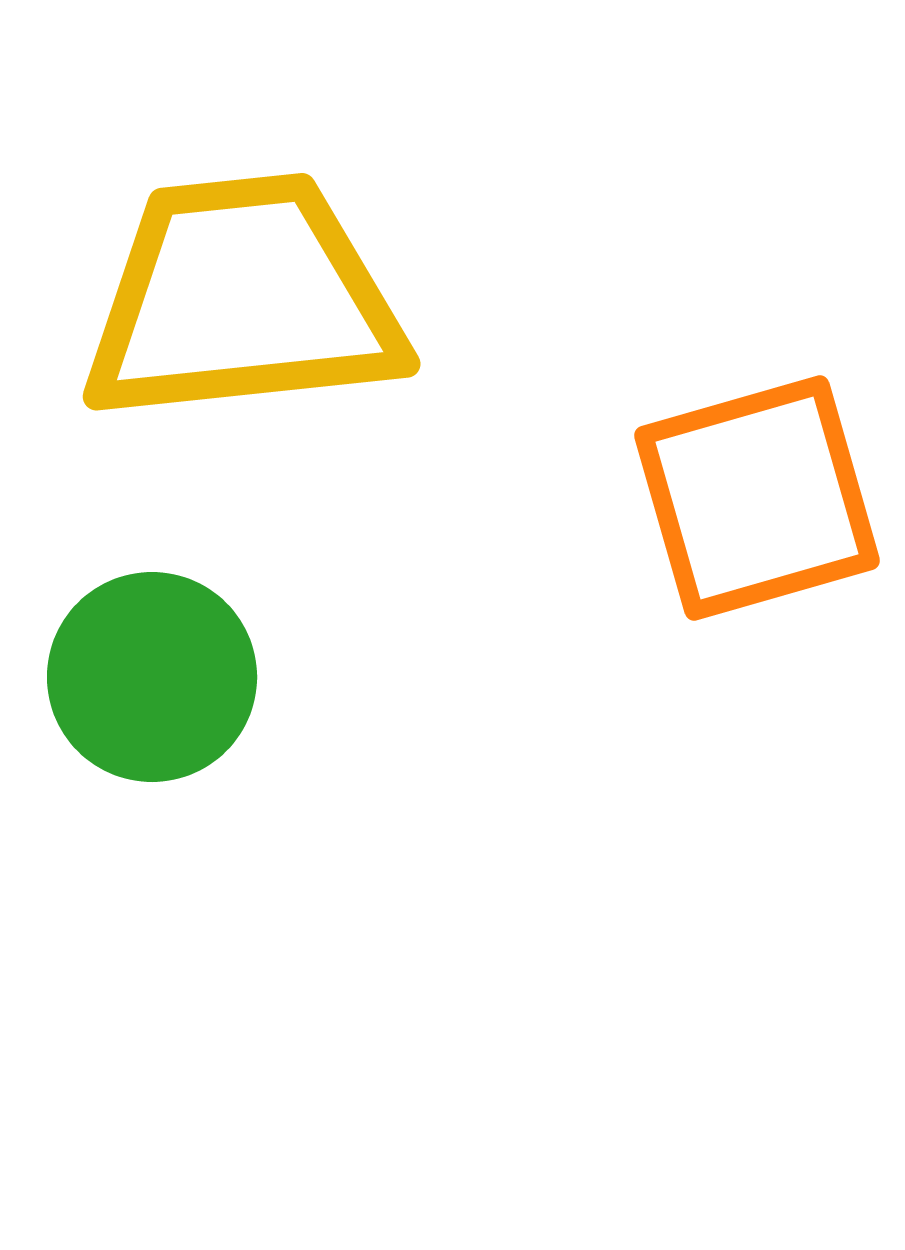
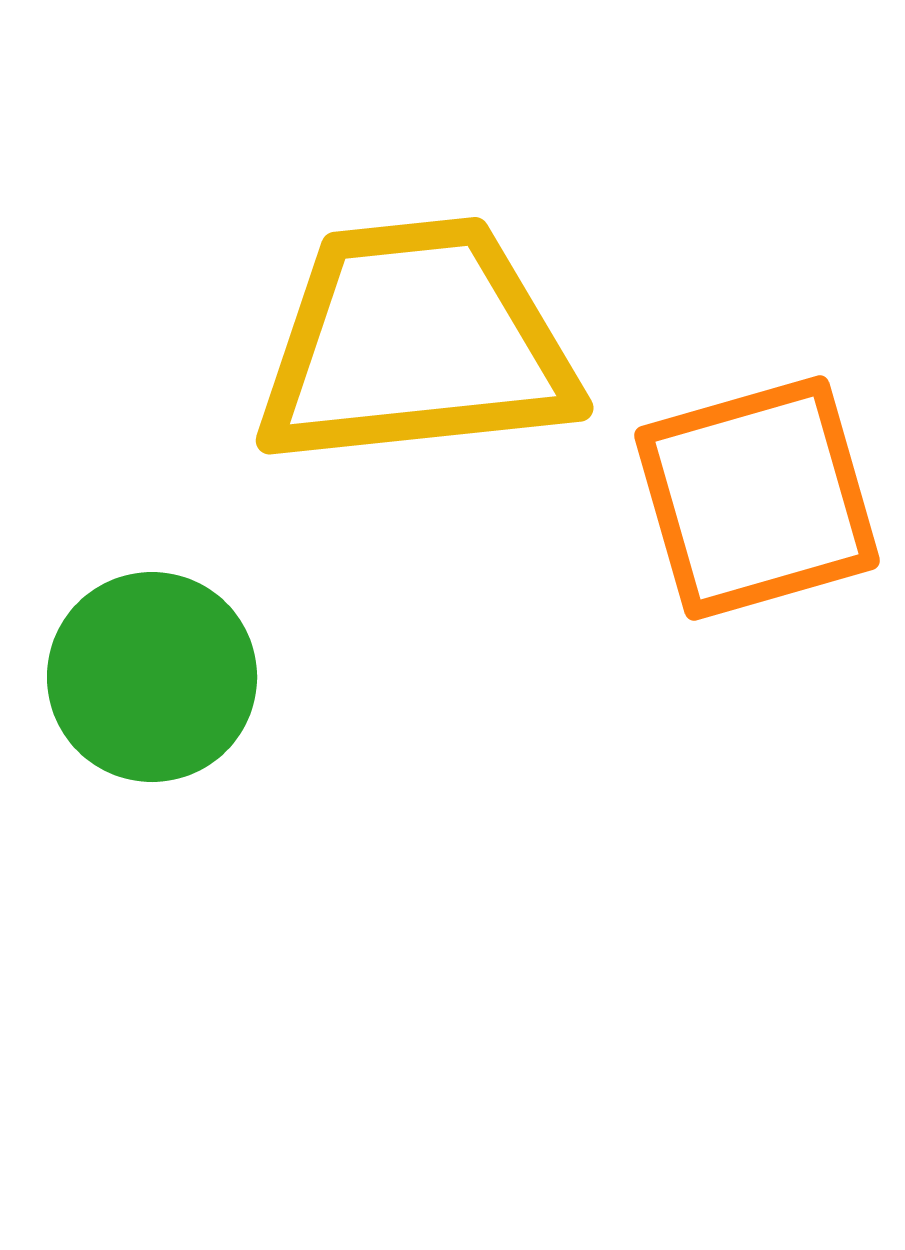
yellow trapezoid: moved 173 px right, 44 px down
